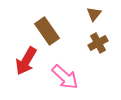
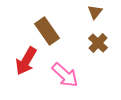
brown triangle: moved 1 px right, 2 px up
brown cross: rotated 18 degrees counterclockwise
pink arrow: moved 2 px up
